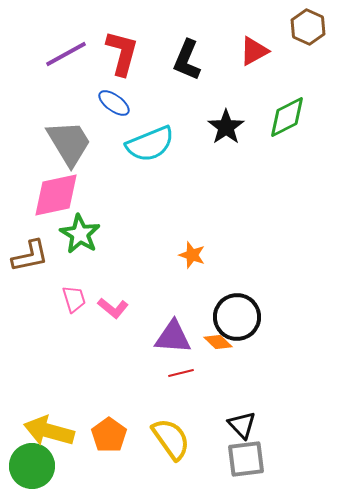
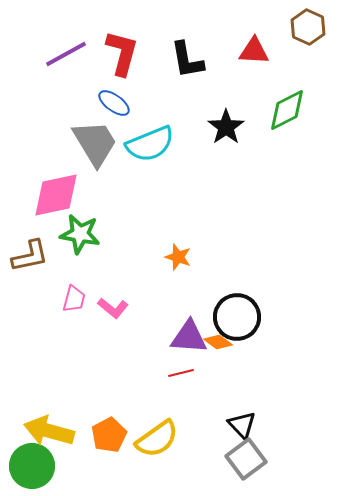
red triangle: rotated 32 degrees clockwise
black L-shape: rotated 33 degrees counterclockwise
green diamond: moved 7 px up
gray trapezoid: moved 26 px right
green star: rotated 21 degrees counterclockwise
orange star: moved 14 px left, 2 px down
pink trapezoid: rotated 32 degrees clockwise
purple triangle: moved 16 px right
orange diamond: rotated 8 degrees counterclockwise
orange pentagon: rotated 8 degrees clockwise
yellow semicircle: moved 14 px left; rotated 90 degrees clockwise
gray square: rotated 30 degrees counterclockwise
